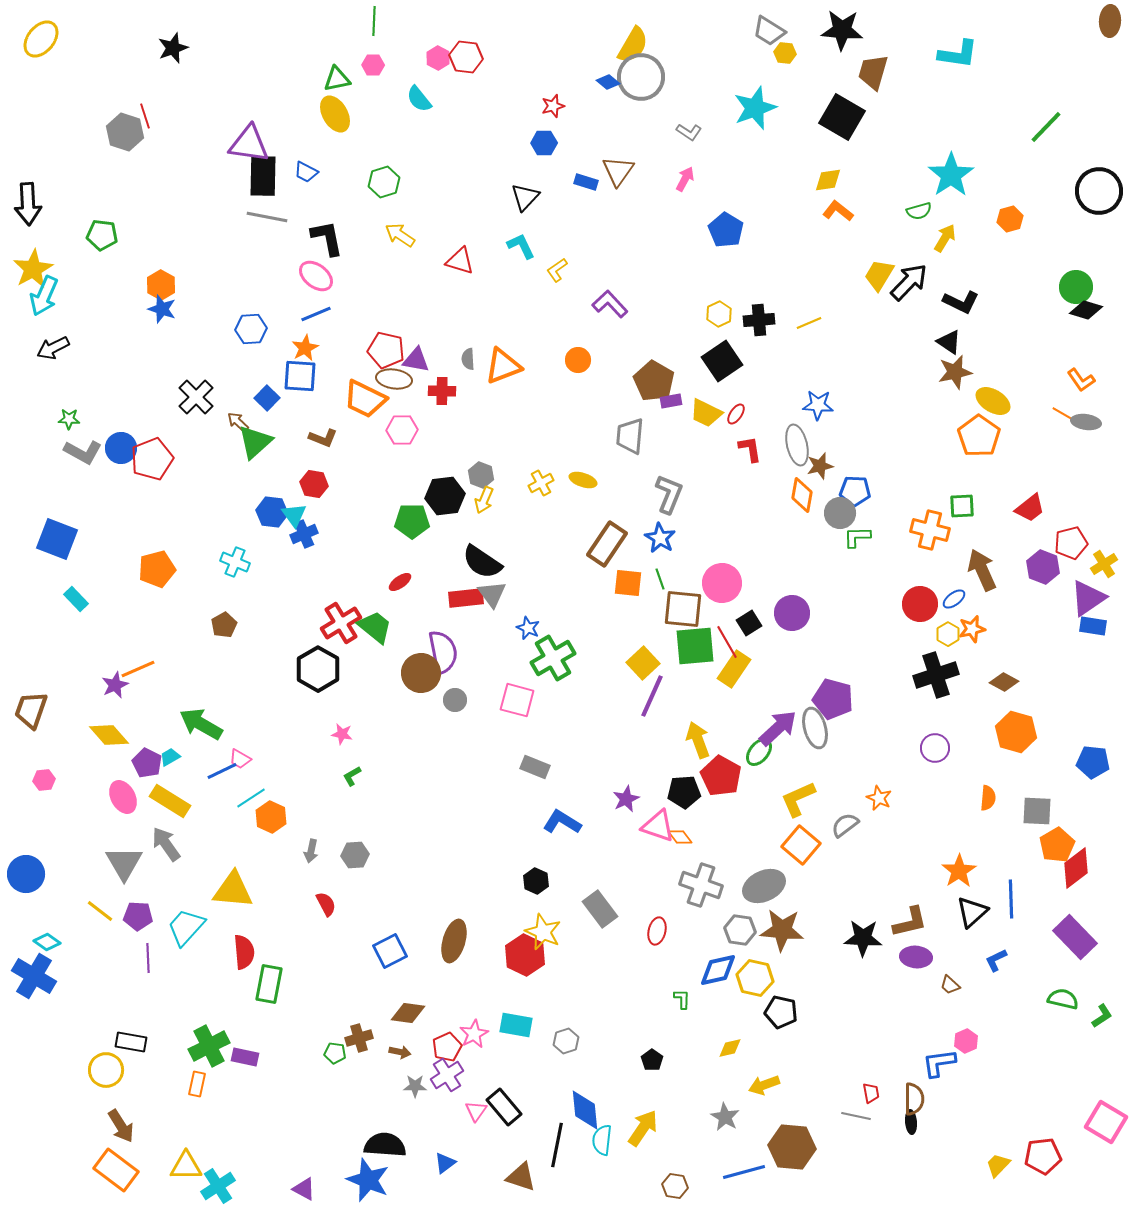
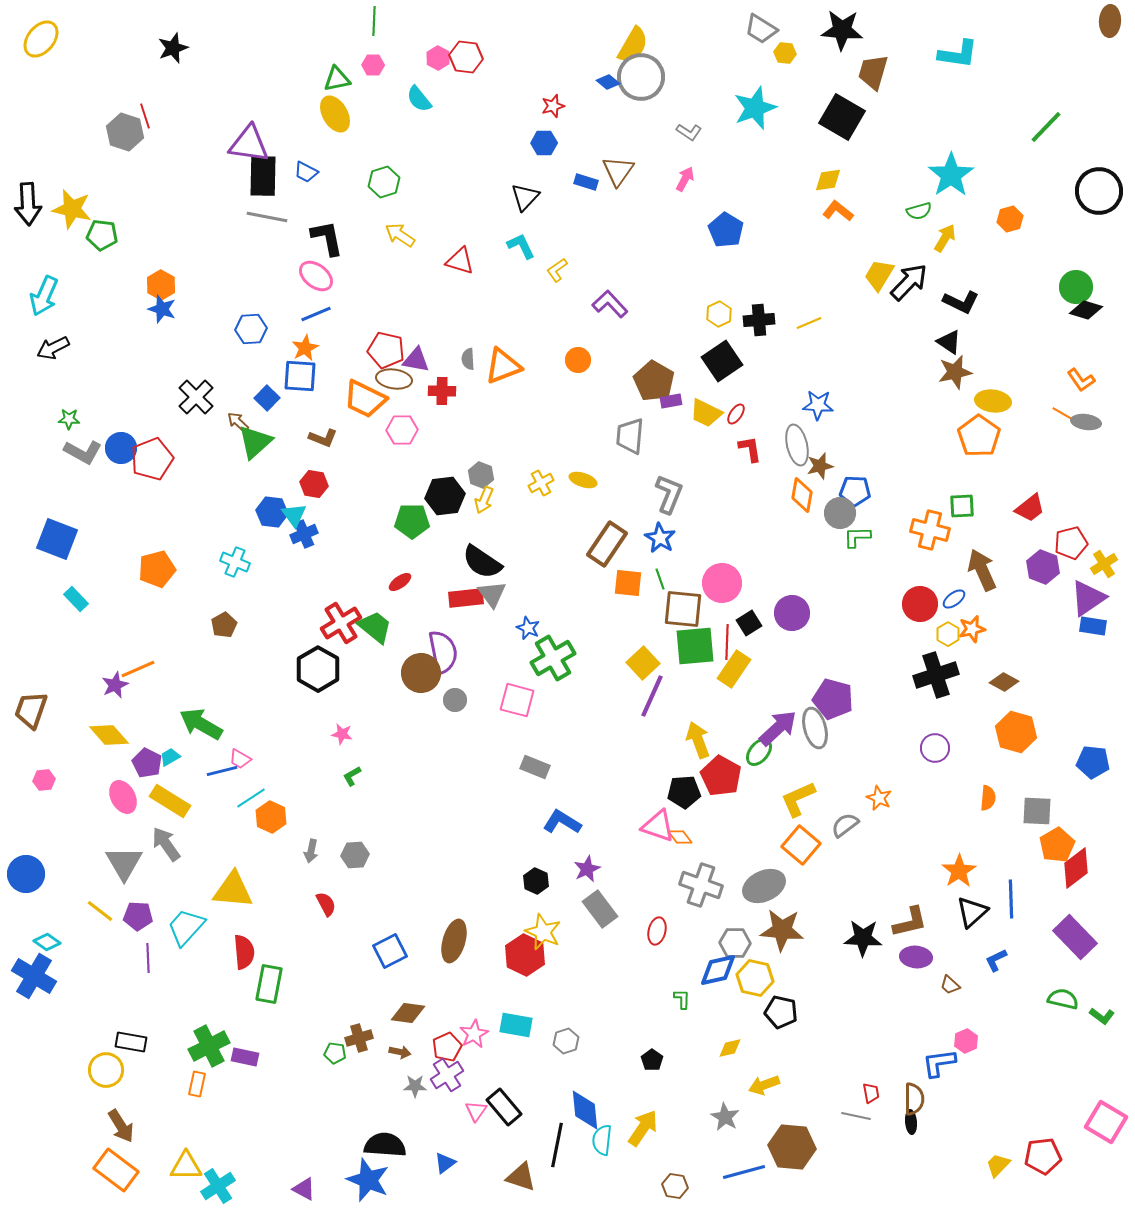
gray trapezoid at (769, 31): moved 8 px left, 2 px up
yellow star at (33, 269): moved 39 px right, 60 px up; rotated 30 degrees counterclockwise
yellow ellipse at (993, 401): rotated 24 degrees counterclockwise
red line at (727, 642): rotated 32 degrees clockwise
blue line at (222, 771): rotated 12 degrees clockwise
purple star at (626, 799): moved 39 px left, 70 px down
gray hexagon at (740, 930): moved 5 px left, 13 px down; rotated 8 degrees counterclockwise
green L-shape at (1102, 1016): rotated 70 degrees clockwise
